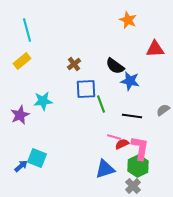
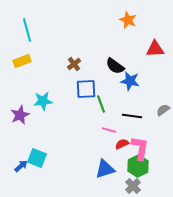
yellow rectangle: rotated 18 degrees clockwise
pink line: moved 5 px left, 7 px up
